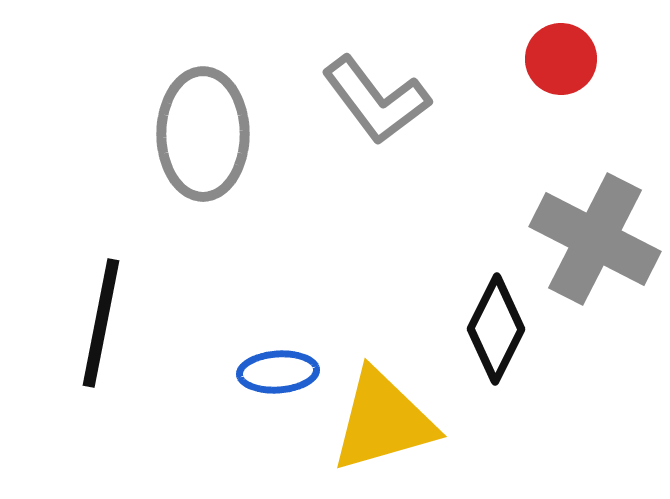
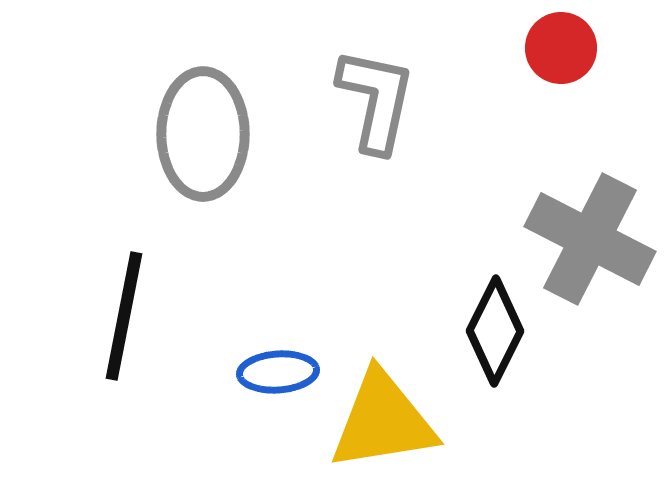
red circle: moved 11 px up
gray L-shape: rotated 131 degrees counterclockwise
gray cross: moved 5 px left
black line: moved 23 px right, 7 px up
black diamond: moved 1 px left, 2 px down
yellow triangle: rotated 7 degrees clockwise
